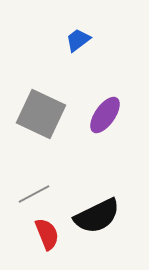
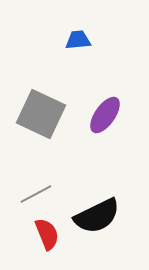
blue trapezoid: rotated 32 degrees clockwise
gray line: moved 2 px right
